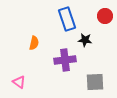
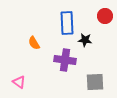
blue rectangle: moved 4 px down; rotated 15 degrees clockwise
orange semicircle: rotated 136 degrees clockwise
purple cross: rotated 15 degrees clockwise
